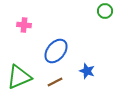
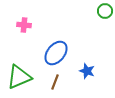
blue ellipse: moved 2 px down
brown line: rotated 42 degrees counterclockwise
